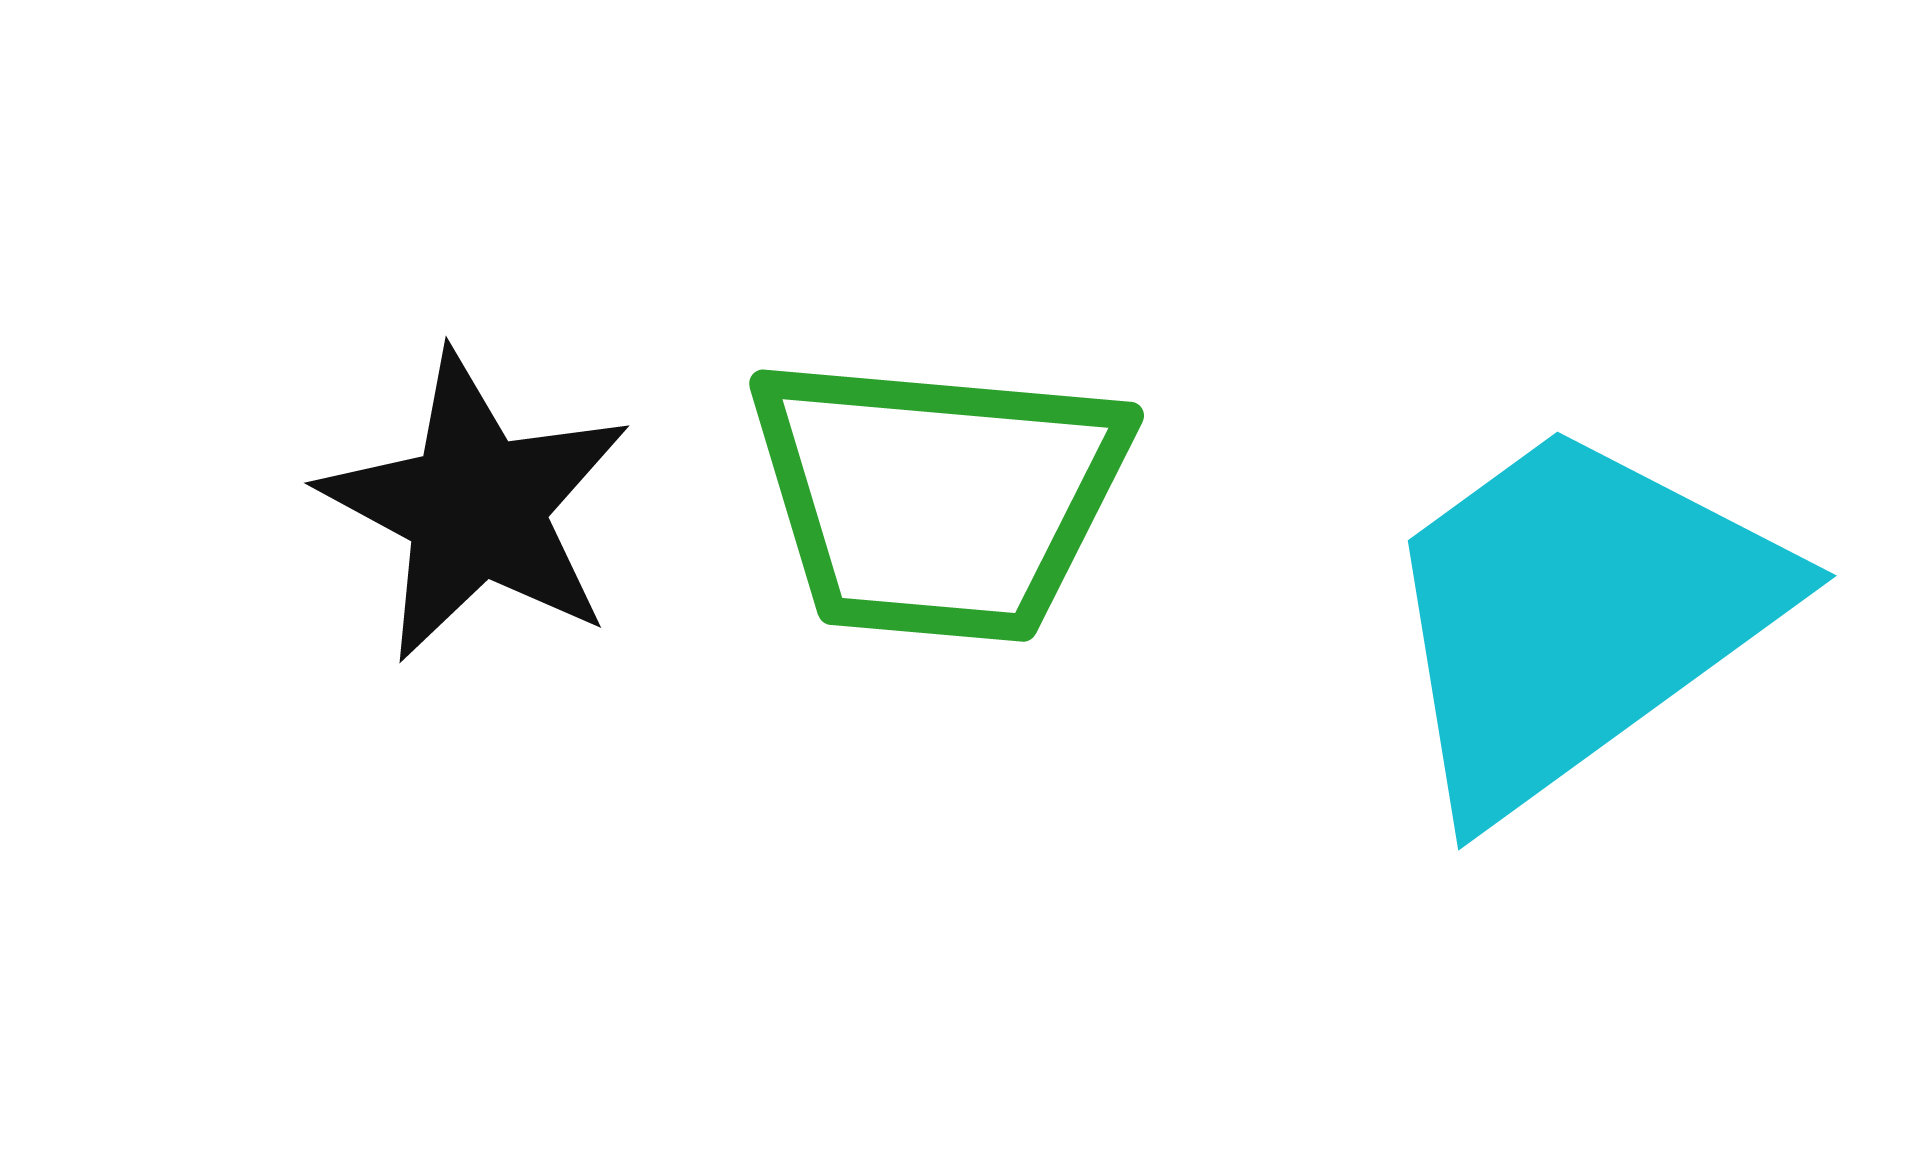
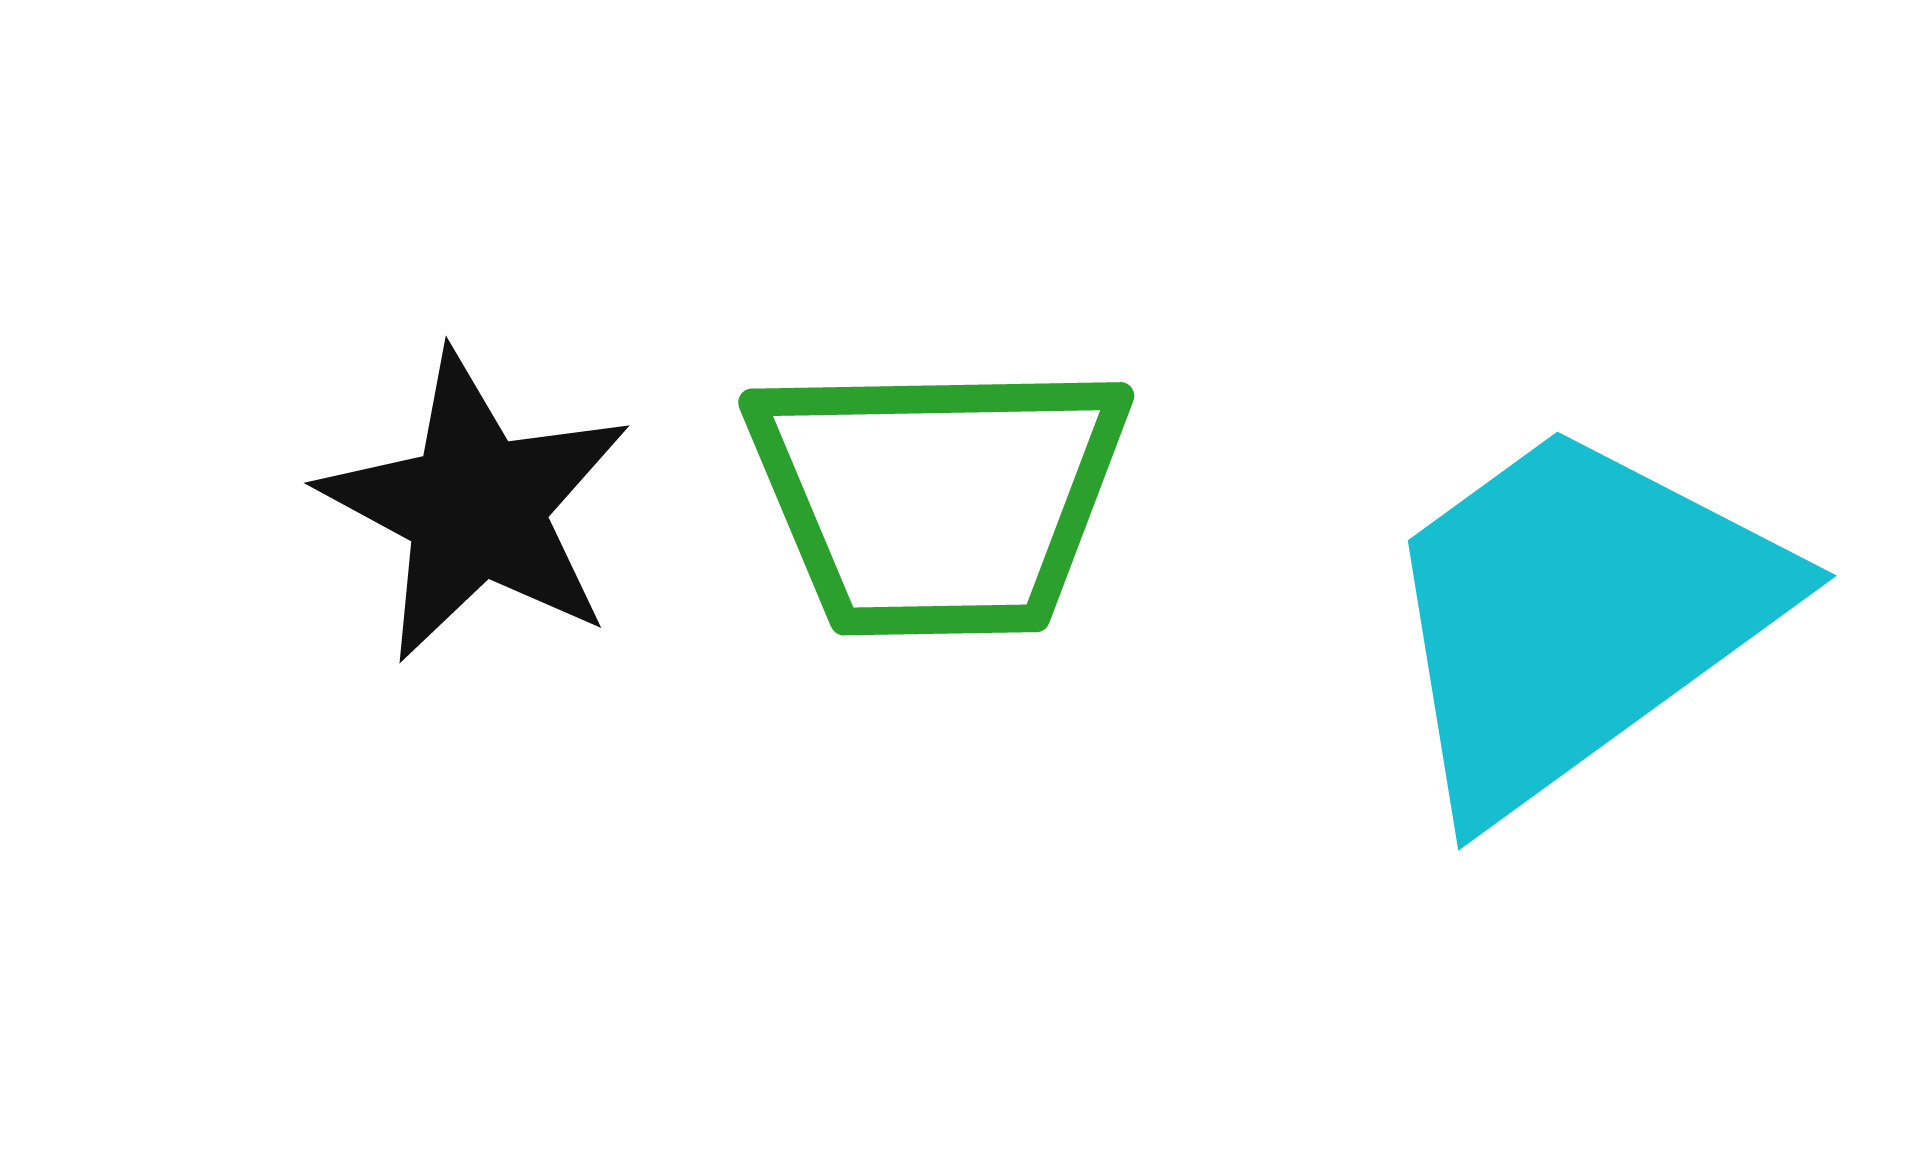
green trapezoid: rotated 6 degrees counterclockwise
